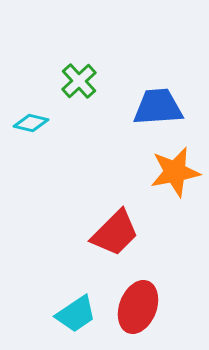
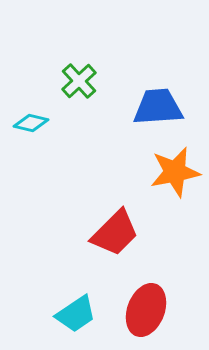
red ellipse: moved 8 px right, 3 px down
